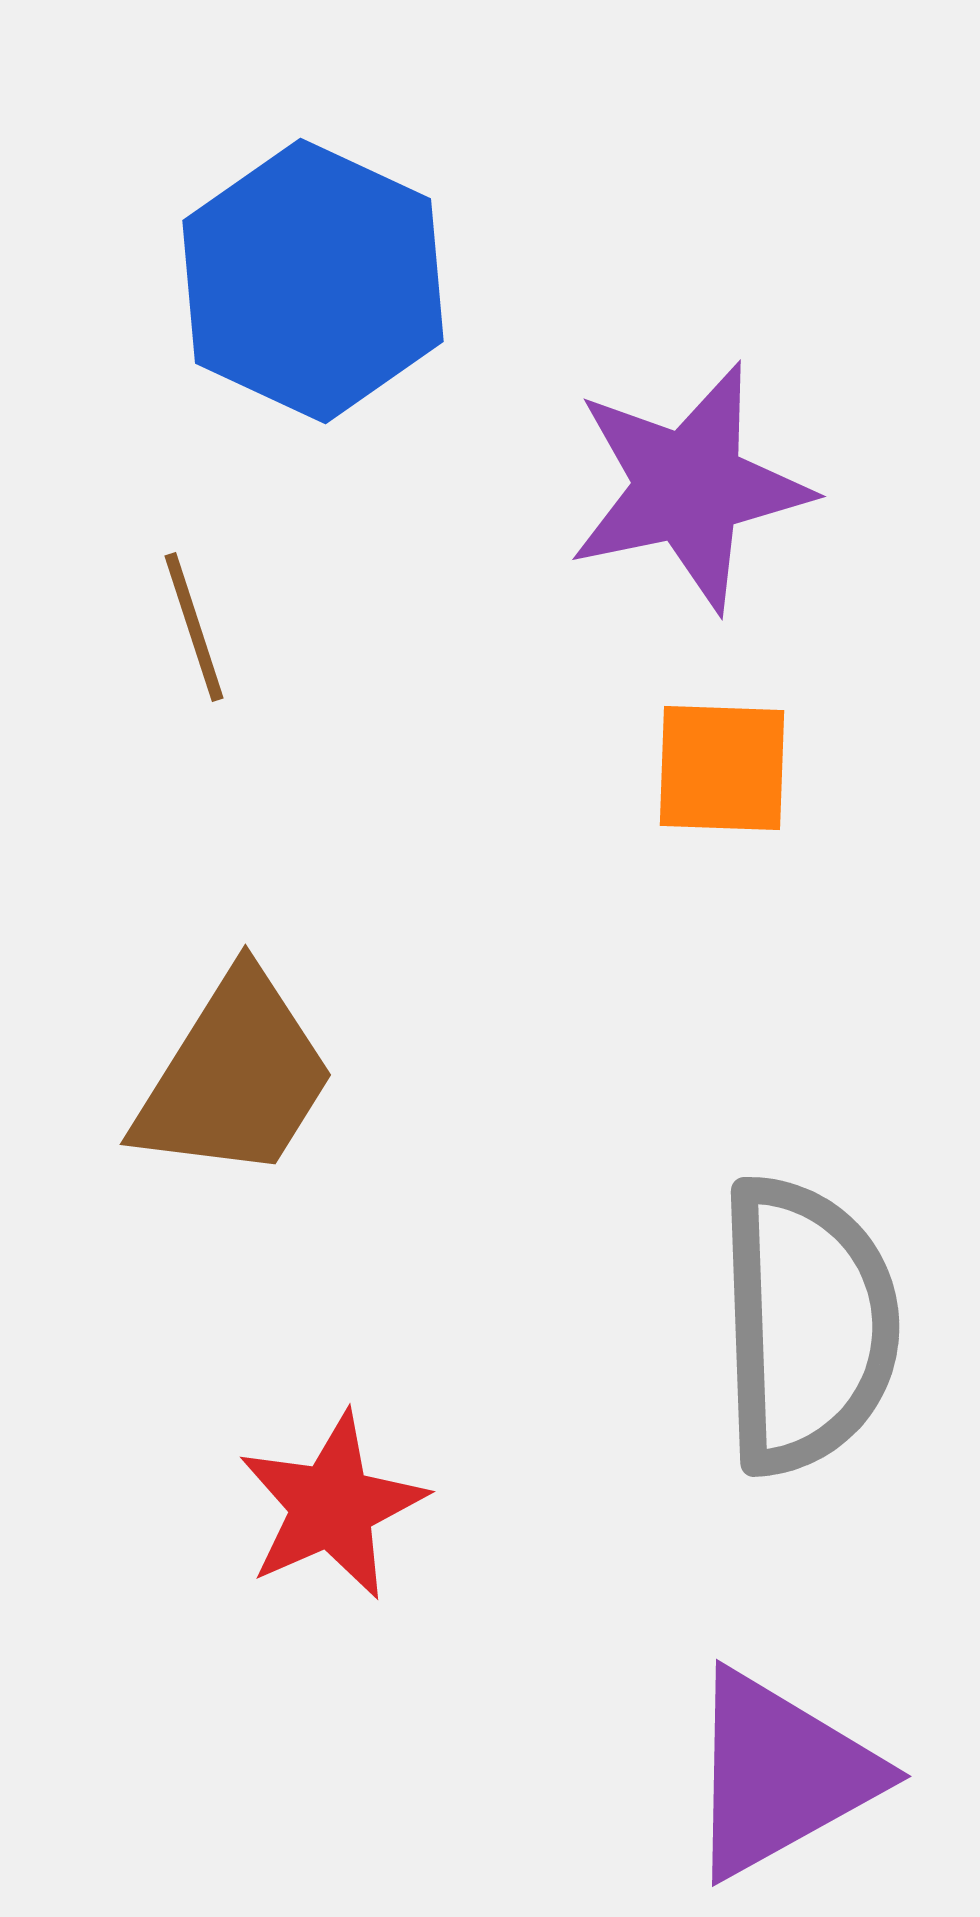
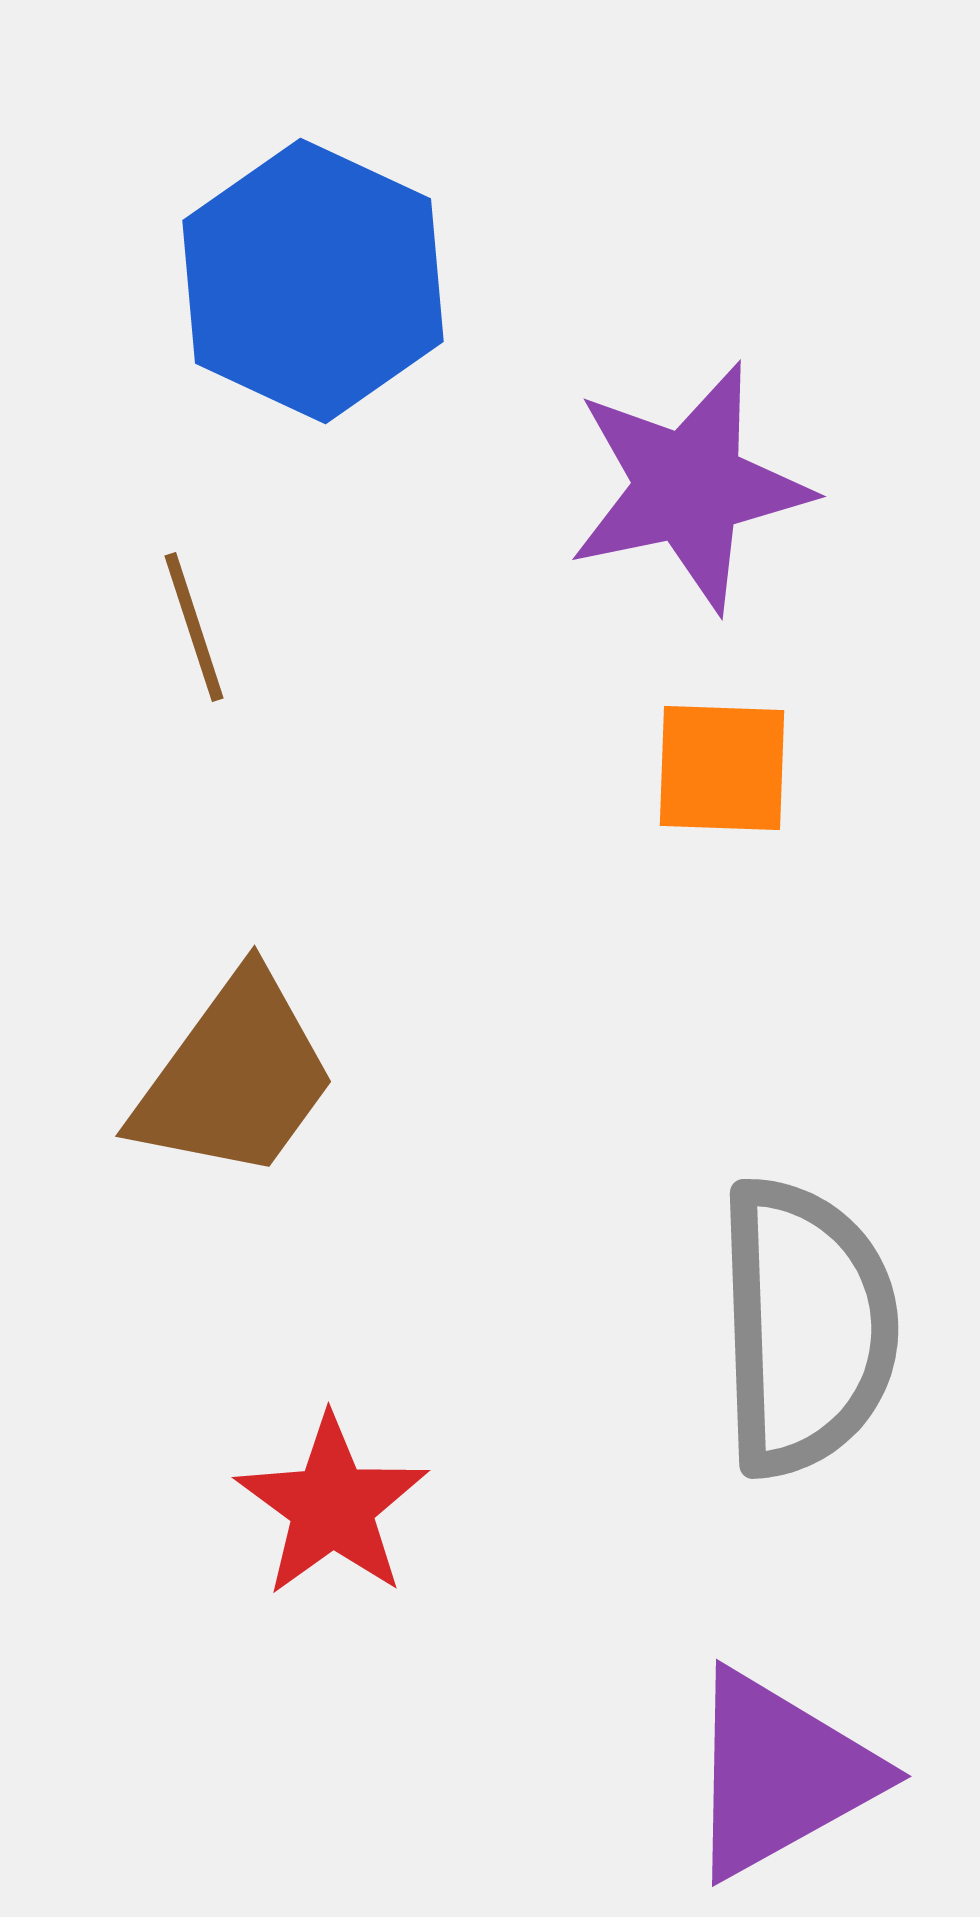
brown trapezoid: rotated 4 degrees clockwise
gray semicircle: moved 1 px left, 2 px down
red star: rotated 12 degrees counterclockwise
